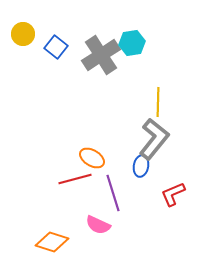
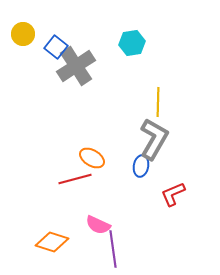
gray cross: moved 25 px left, 11 px down
gray L-shape: rotated 9 degrees counterclockwise
purple line: moved 56 px down; rotated 9 degrees clockwise
